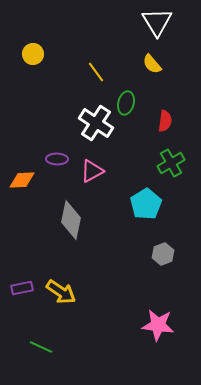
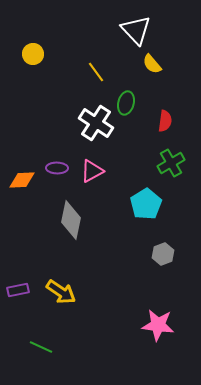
white triangle: moved 21 px left, 8 px down; rotated 12 degrees counterclockwise
purple ellipse: moved 9 px down
purple rectangle: moved 4 px left, 2 px down
